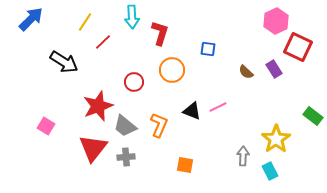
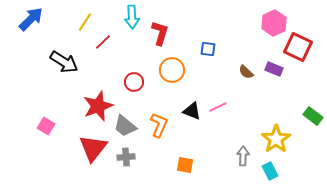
pink hexagon: moved 2 px left, 2 px down
purple rectangle: rotated 36 degrees counterclockwise
